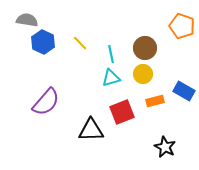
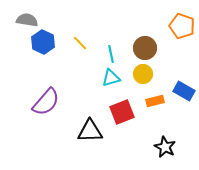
black triangle: moved 1 px left, 1 px down
